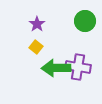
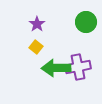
green circle: moved 1 px right, 1 px down
purple cross: rotated 20 degrees counterclockwise
